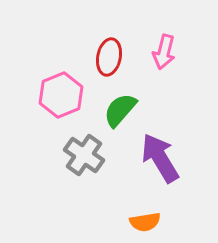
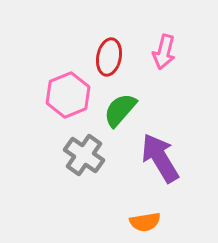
pink hexagon: moved 7 px right
